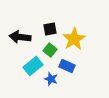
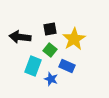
cyan rectangle: rotated 30 degrees counterclockwise
